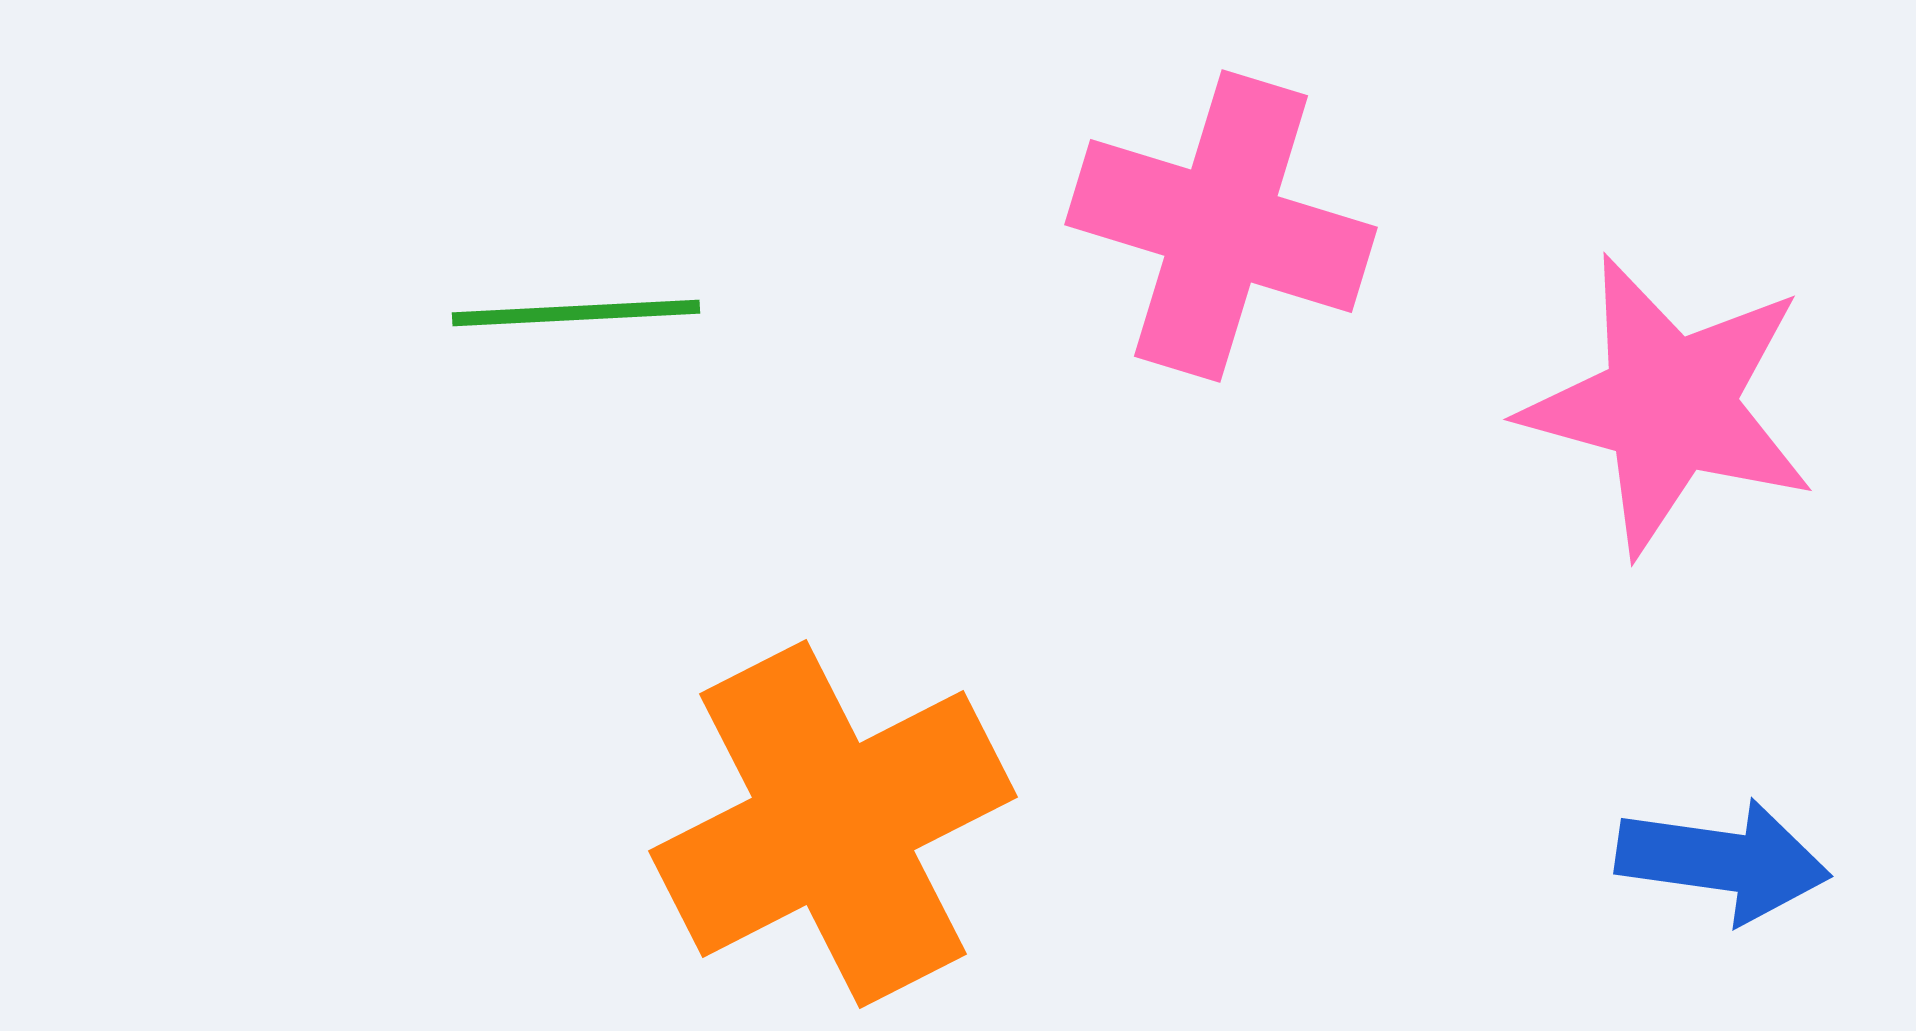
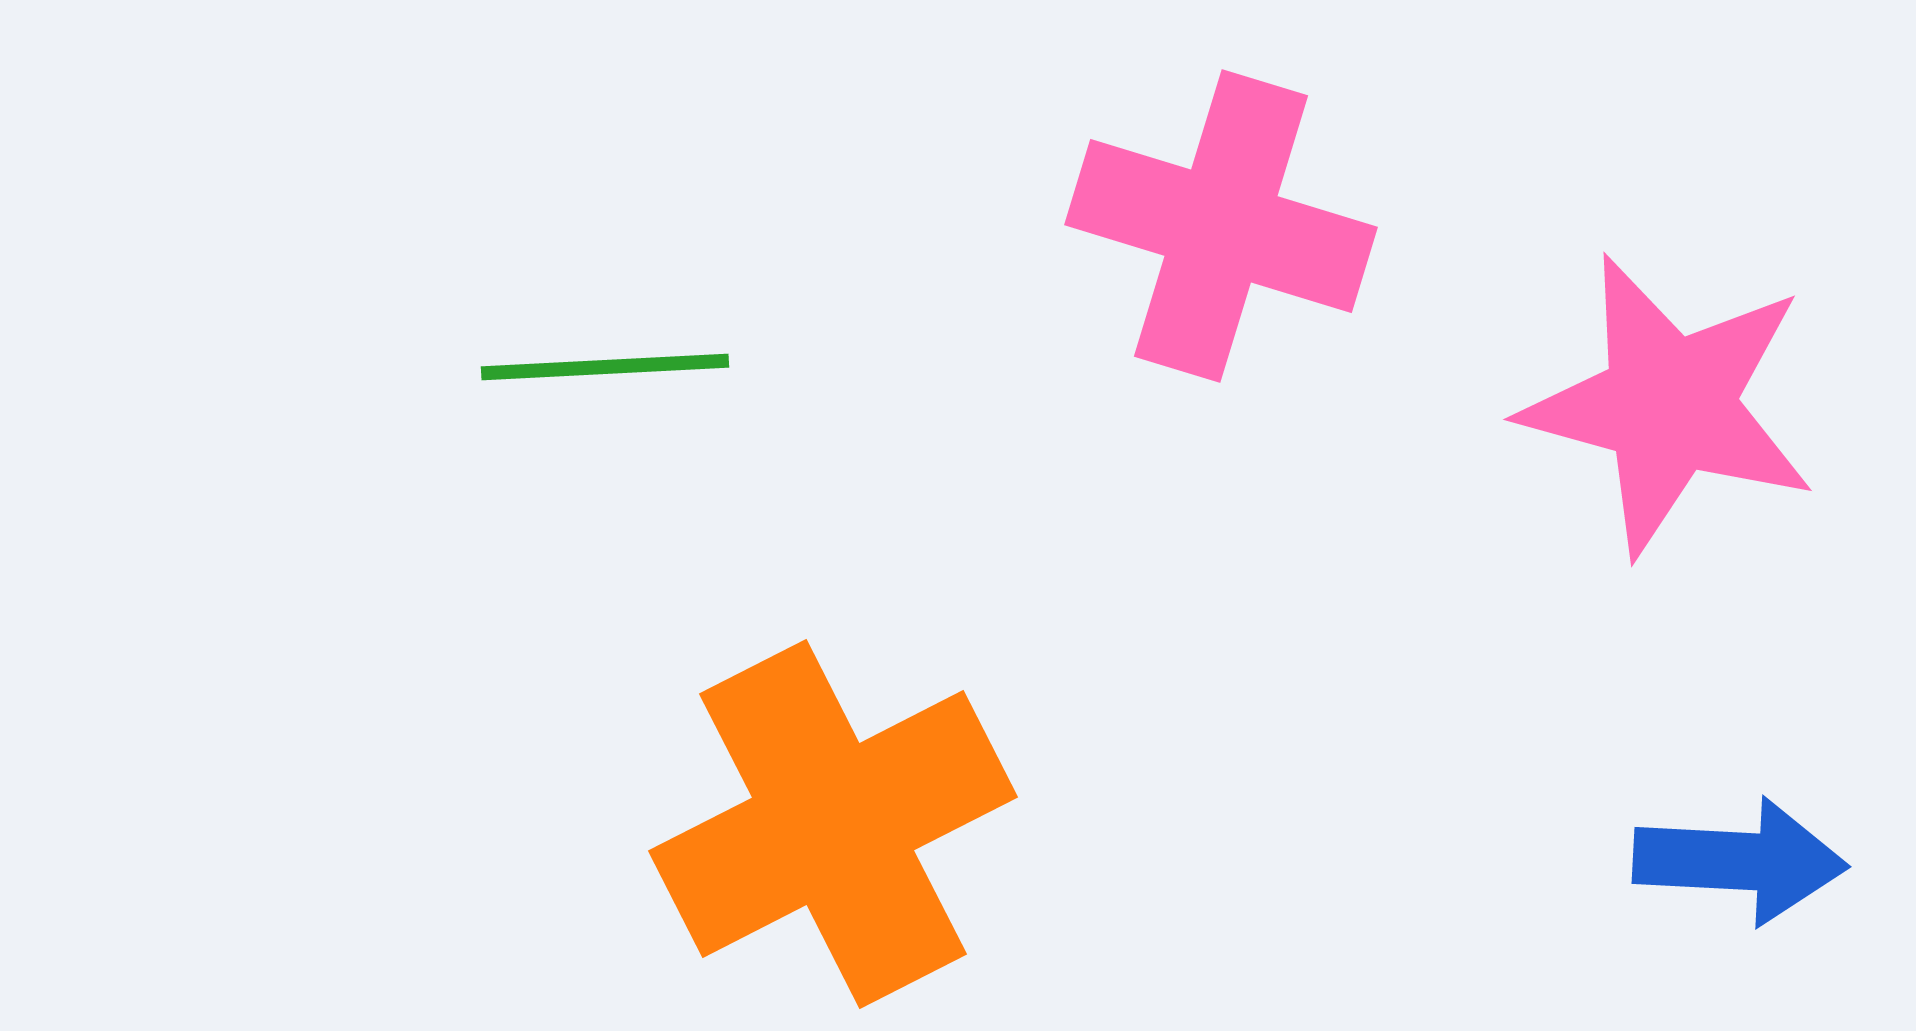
green line: moved 29 px right, 54 px down
blue arrow: moved 17 px right; rotated 5 degrees counterclockwise
